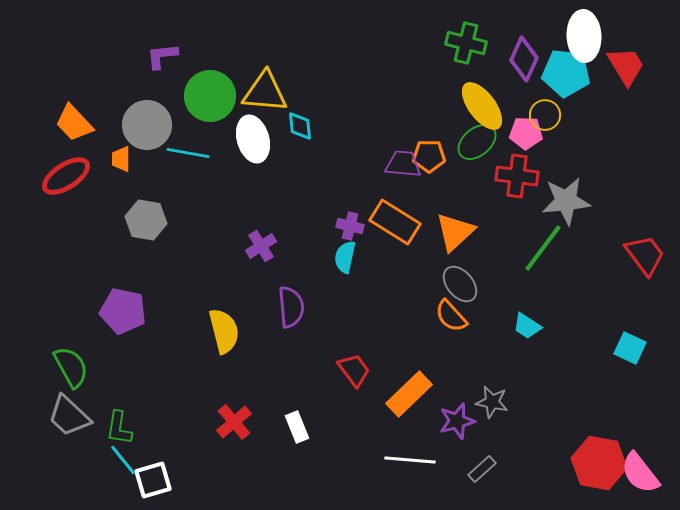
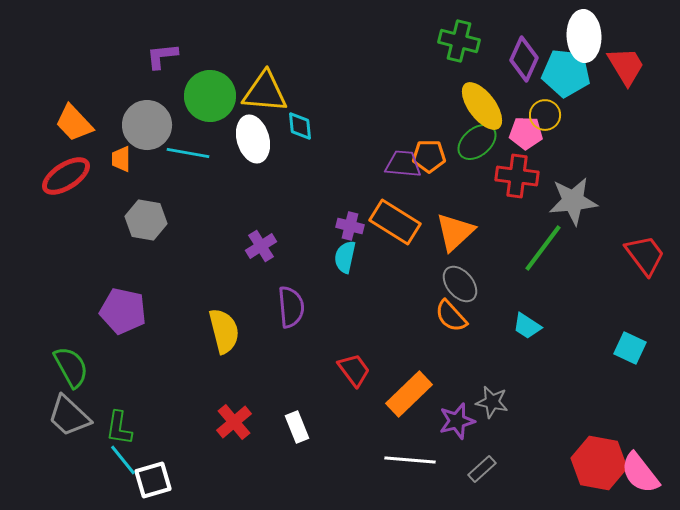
green cross at (466, 43): moved 7 px left, 2 px up
gray star at (566, 201): moved 7 px right
